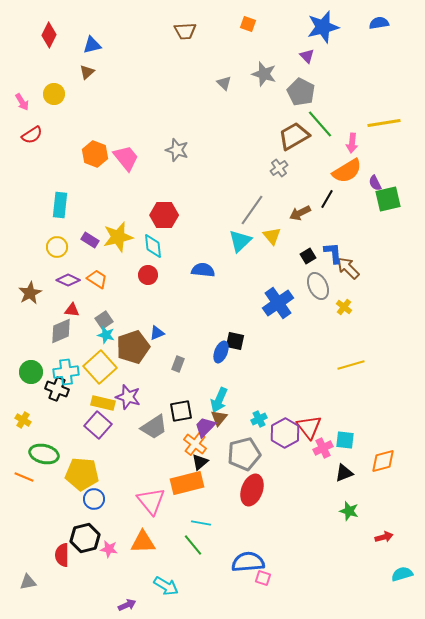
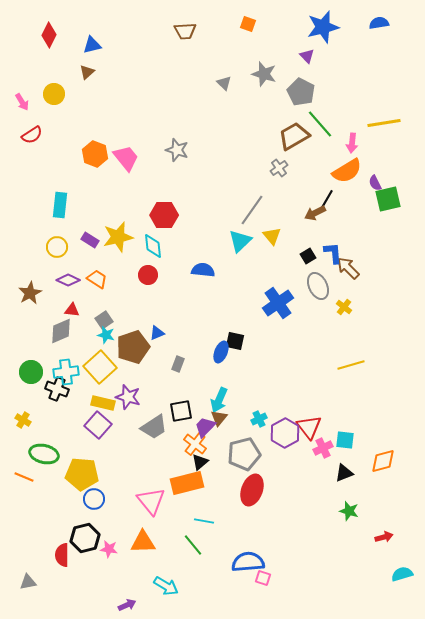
brown arrow at (300, 213): moved 15 px right
cyan line at (201, 523): moved 3 px right, 2 px up
